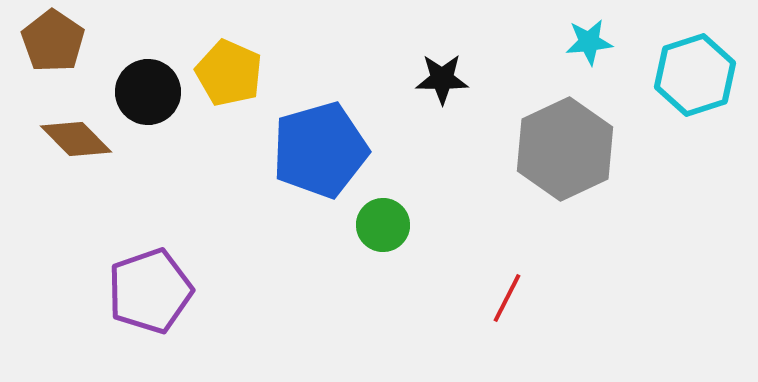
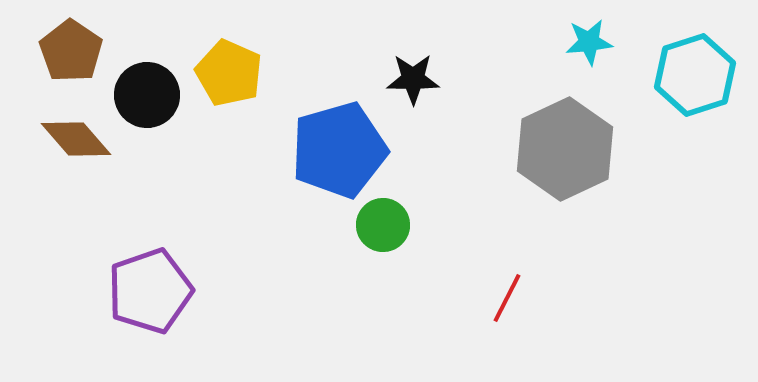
brown pentagon: moved 18 px right, 10 px down
black star: moved 29 px left
black circle: moved 1 px left, 3 px down
brown diamond: rotated 4 degrees clockwise
blue pentagon: moved 19 px right
